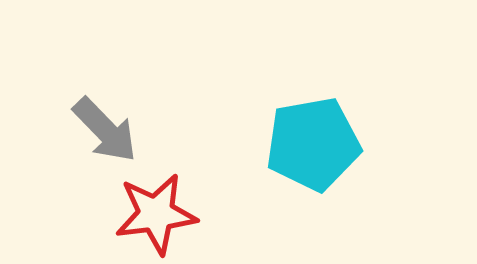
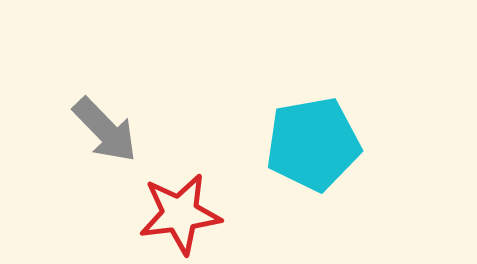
red star: moved 24 px right
